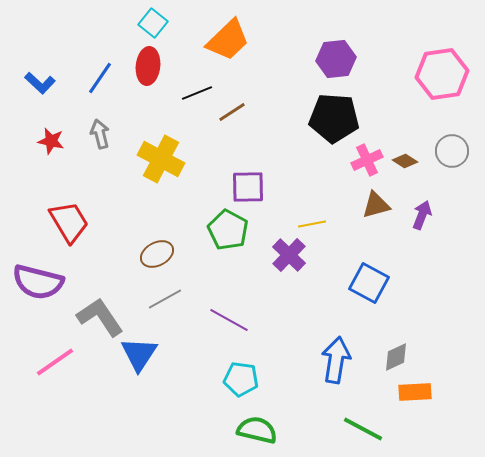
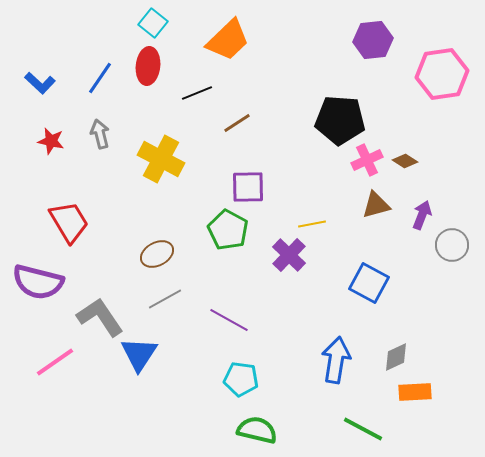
purple hexagon: moved 37 px right, 19 px up
brown line: moved 5 px right, 11 px down
black pentagon: moved 6 px right, 2 px down
gray circle: moved 94 px down
